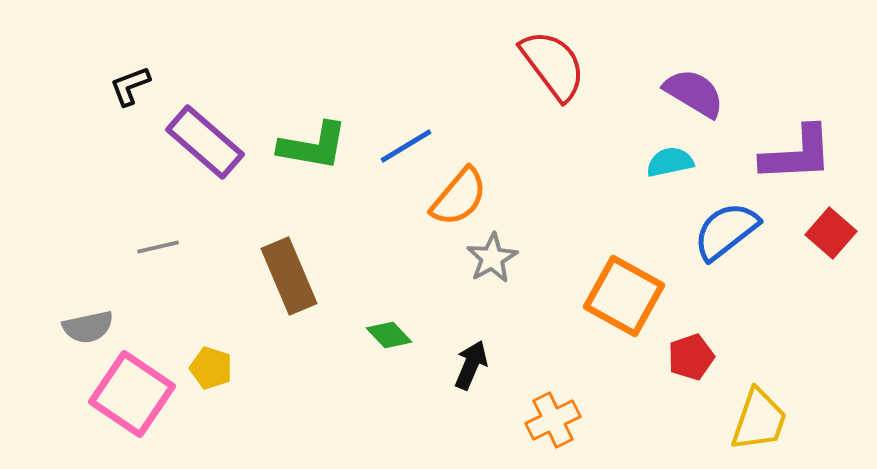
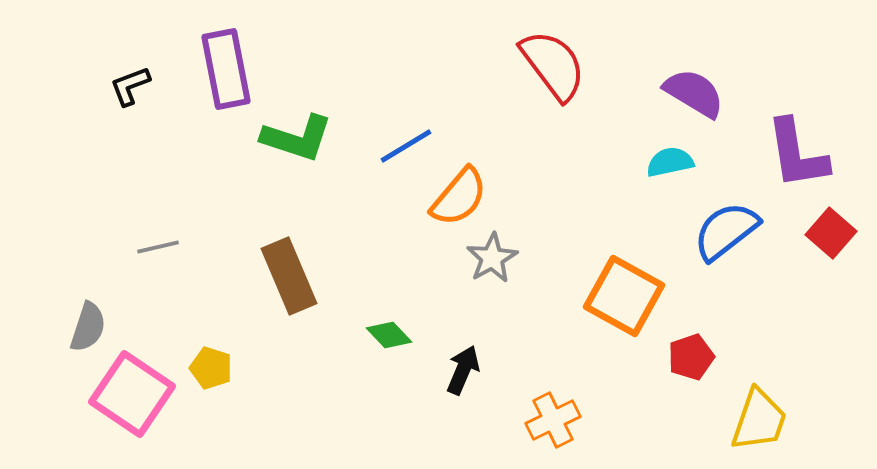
purple rectangle: moved 21 px right, 73 px up; rotated 38 degrees clockwise
green L-shape: moved 16 px left, 8 px up; rotated 8 degrees clockwise
purple L-shape: rotated 84 degrees clockwise
gray semicircle: rotated 60 degrees counterclockwise
black arrow: moved 8 px left, 5 px down
